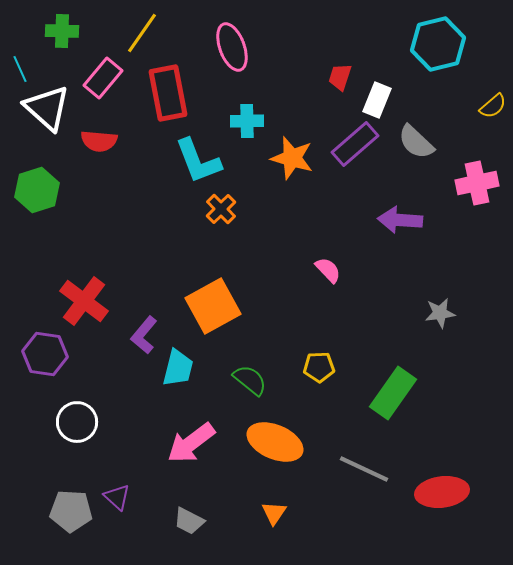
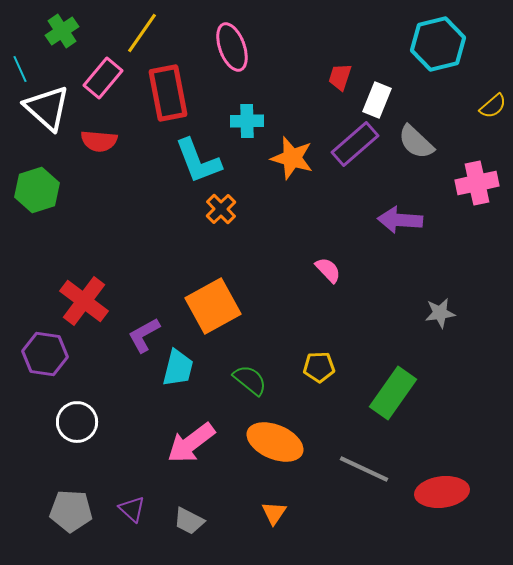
green cross: rotated 36 degrees counterclockwise
purple L-shape: rotated 21 degrees clockwise
purple triangle: moved 15 px right, 12 px down
